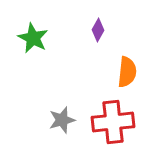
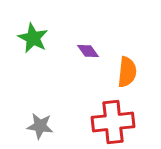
purple diamond: moved 10 px left, 21 px down; rotated 65 degrees counterclockwise
gray star: moved 22 px left, 6 px down; rotated 24 degrees clockwise
